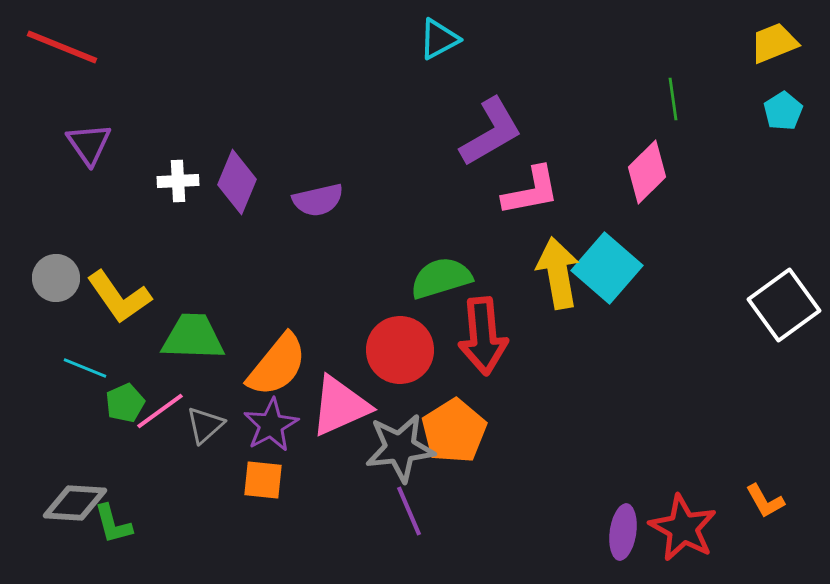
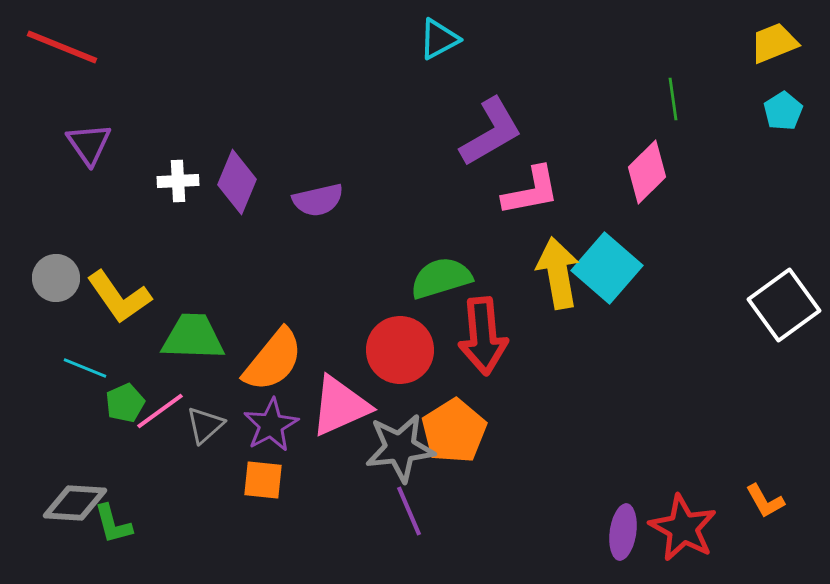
orange semicircle: moved 4 px left, 5 px up
